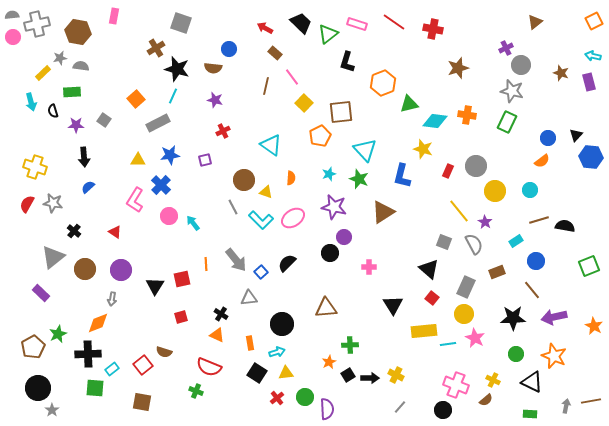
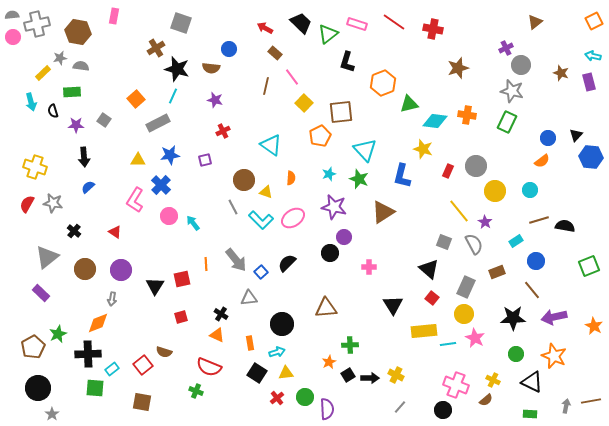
brown semicircle at (213, 68): moved 2 px left
gray triangle at (53, 257): moved 6 px left
gray star at (52, 410): moved 4 px down
